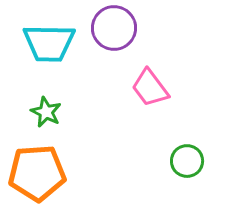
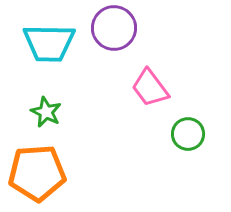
green circle: moved 1 px right, 27 px up
